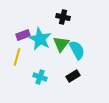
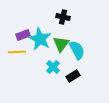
yellow line: moved 5 px up; rotated 72 degrees clockwise
cyan cross: moved 13 px right, 10 px up; rotated 24 degrees clockwise
